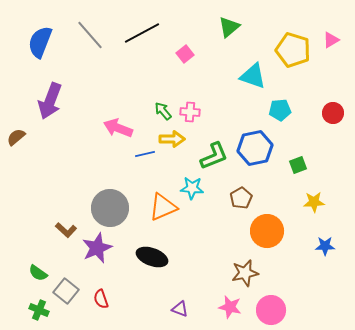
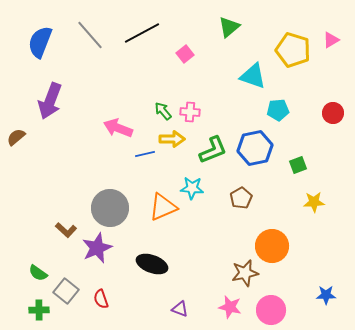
cyan pentagon: moved 2 px left
green L-shape: moved 1 px left, 6 px up
orange circle: moved 5 px right, 15 px down
blue star: moved 1 px right, 49 px down
black ellipse: moved 7 px down
green cross: rotated 24 degrees counterclockwise
